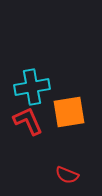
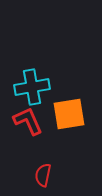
orange square: moved 2 px down
red semicircle: moved 24 px left; rotated 80 degrees clockwise
